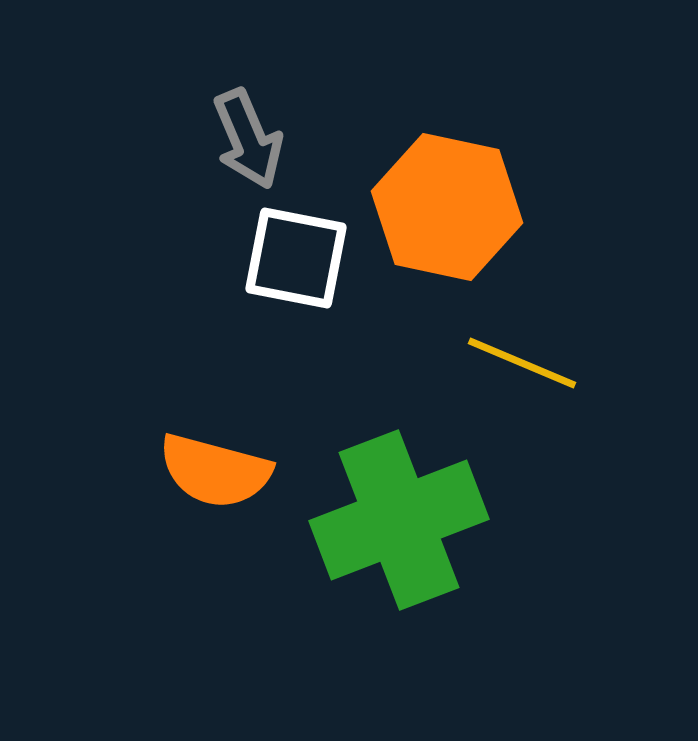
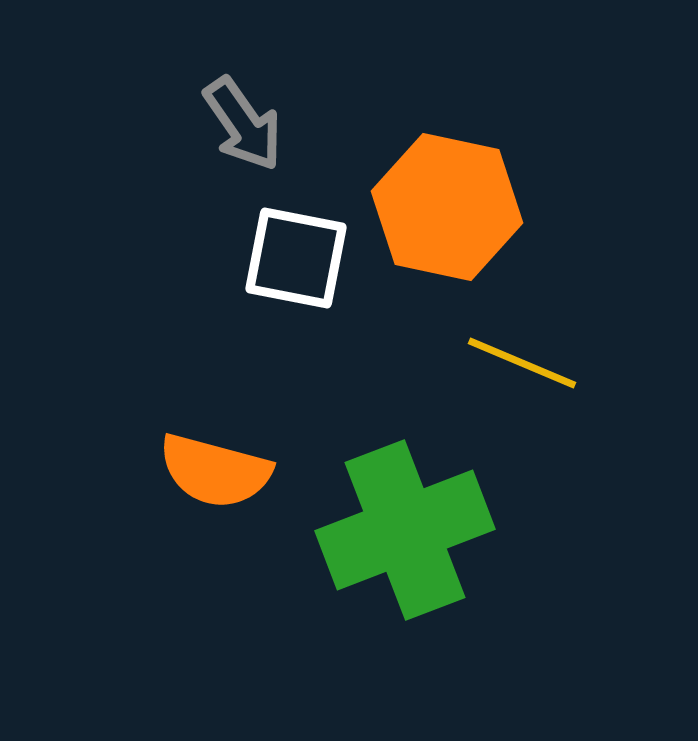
gray arrow: moved 5 px left, 15 px up; rotated 12 degrees counterclockwise
green cross: moved 6 px right, 10 px down
